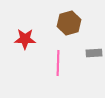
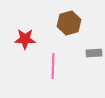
pink line: moved 5 px left, 3 px down
